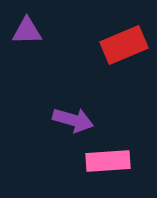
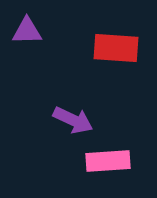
red rectangle: moved 8 px left, 3 px down; rotated 27 degrees clockwise
purple arrow: rotated 9 degrees clockwise
